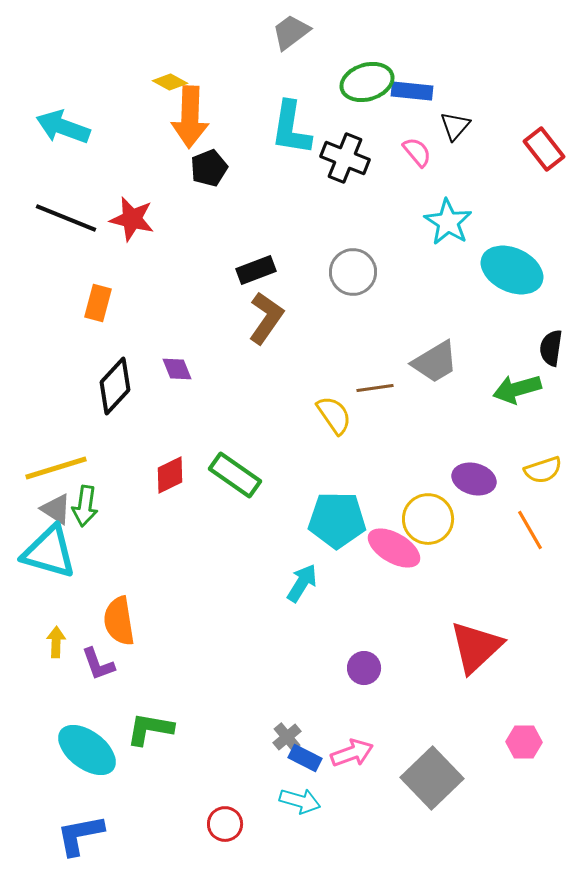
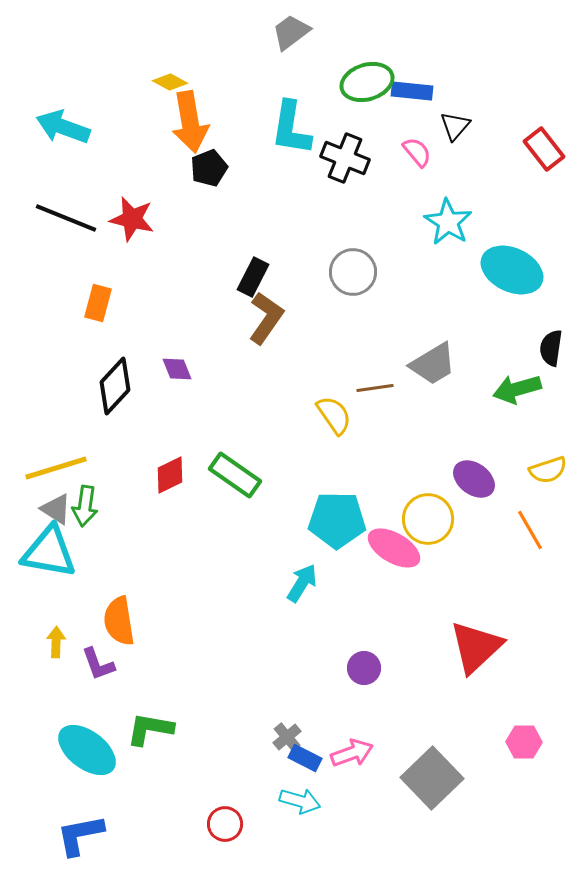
orange arrow at (190, 117): moved 5 px down; rotated 12 degrees counterclockwise
black rectangle at (256, 270): moved 3 px left, 7 px down; rotated 42 degrees counterclockwise
gray trapezoid at (435, 362): moved 2 px left, 2 px down
yellow semicircle at (543, 470): moved 5 px right
purple ellipse at (474, 479): rotated 21 degrees clockwise
cyan triangle at (49, 552): rotated 6 degrees counterclockwise
